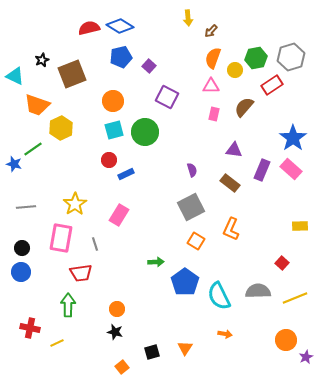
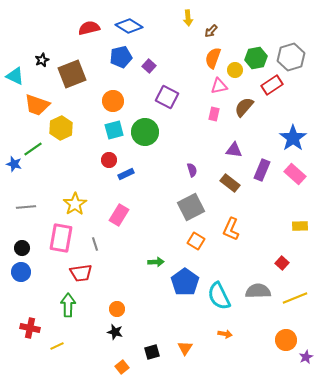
blue diamond at (120, 26): moved 9 px right
pink triangle at (211, 86): moved 8 px right; rotated 12 degrees counterclockwise
pink rectangle at (291, 169): moved 4 px right, 5 px down
yellow line at (57, 343): moved 3 px down
